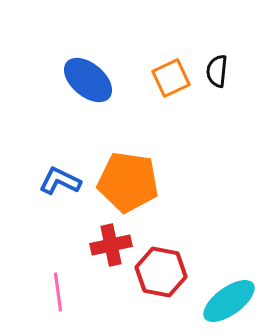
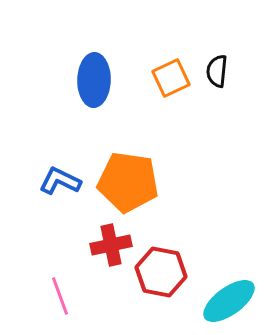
blue ellipse: moved 6 px right; rotated 51 degrees clockwise
pink line: moved 2 px right, 4 px down; rotated 12 degrees counterclockwise
